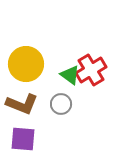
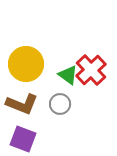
red cross: rotated 12 degrees counterclockwise
green triangle: moved 2 px left
gray circle: moved 1 px left
purple square: rotated 16 degrees clockwise
